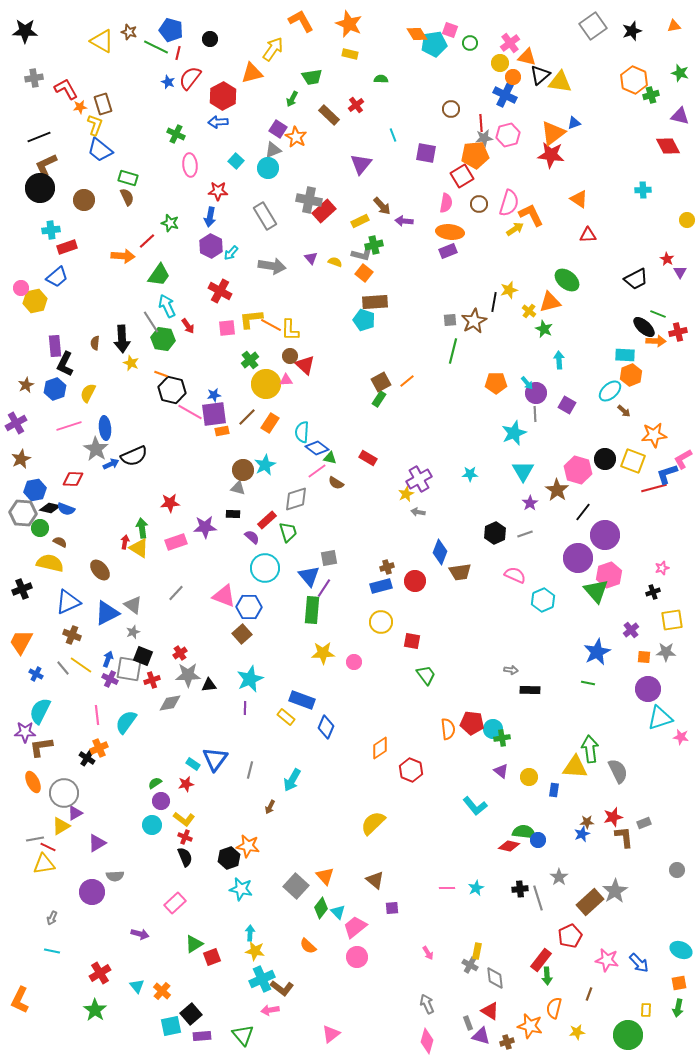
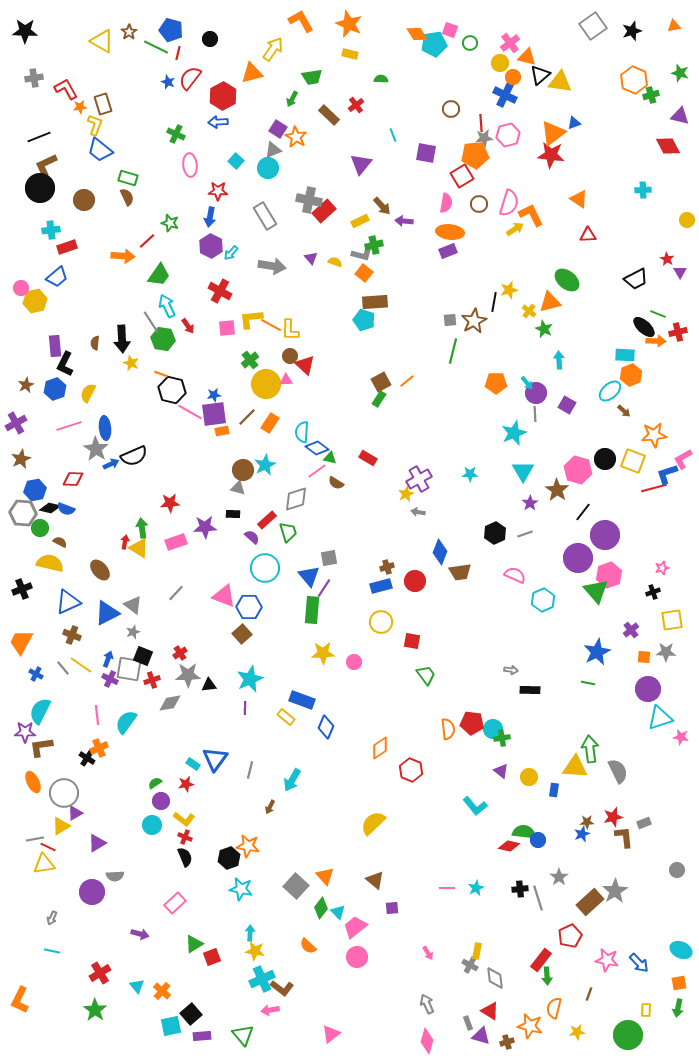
brown star at (129, 32): rotated 21 degrees clockwise
